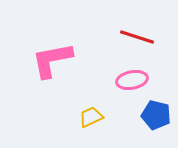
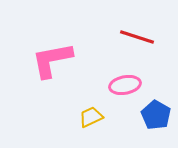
pink ellipse: moved 7 px left, 5 px down
blue pentagon: rotated 16 degrees clockwise
